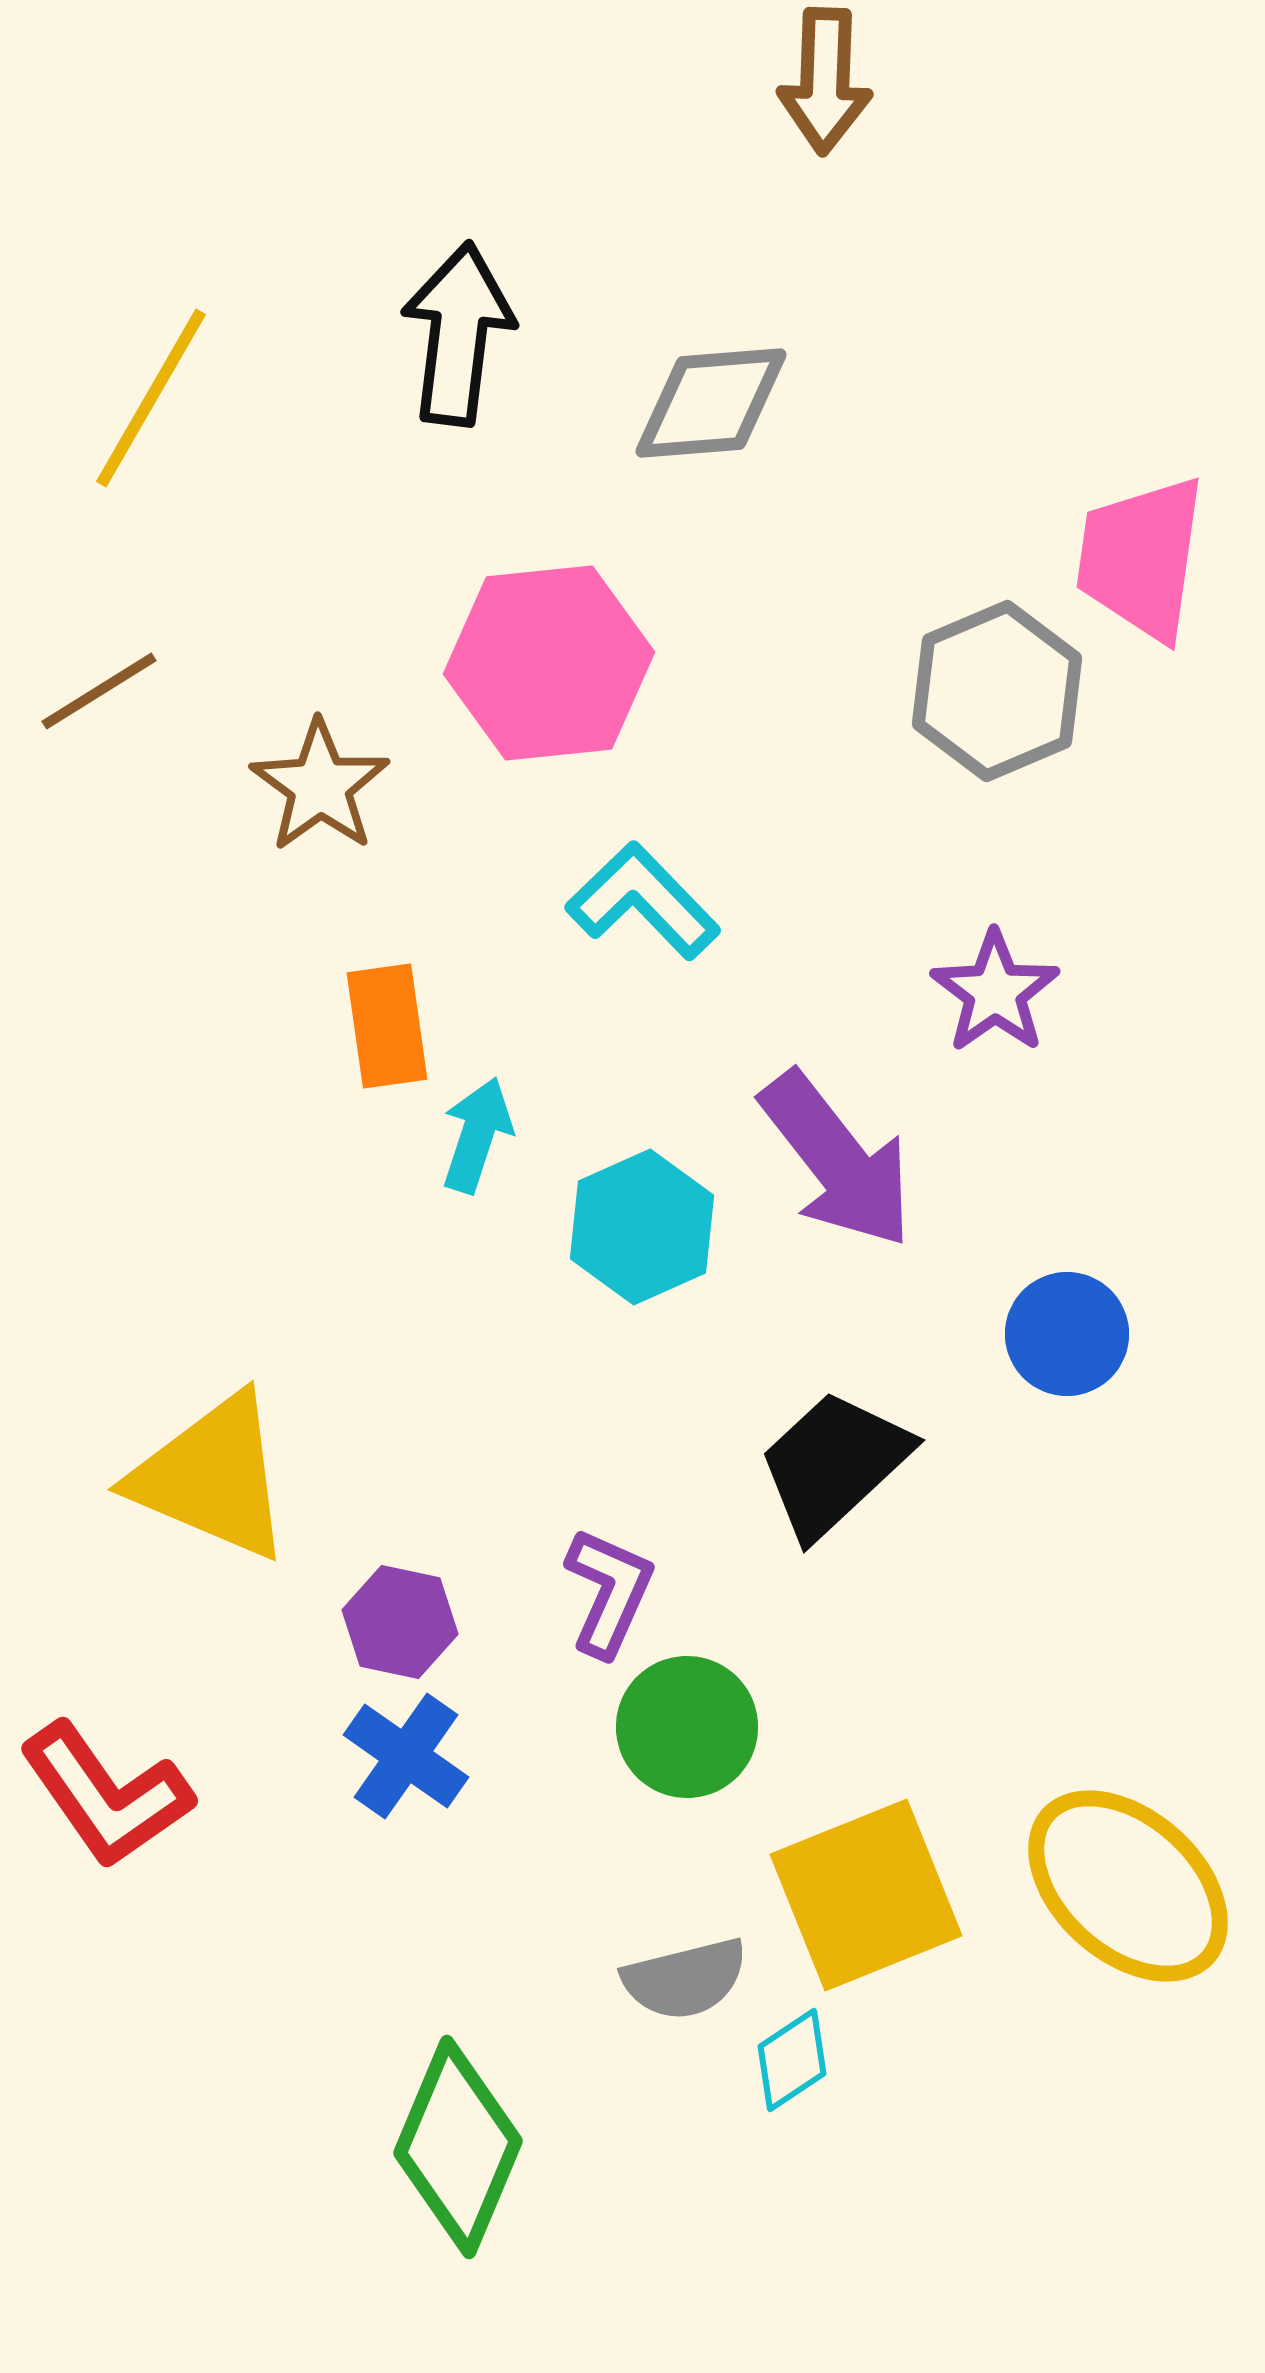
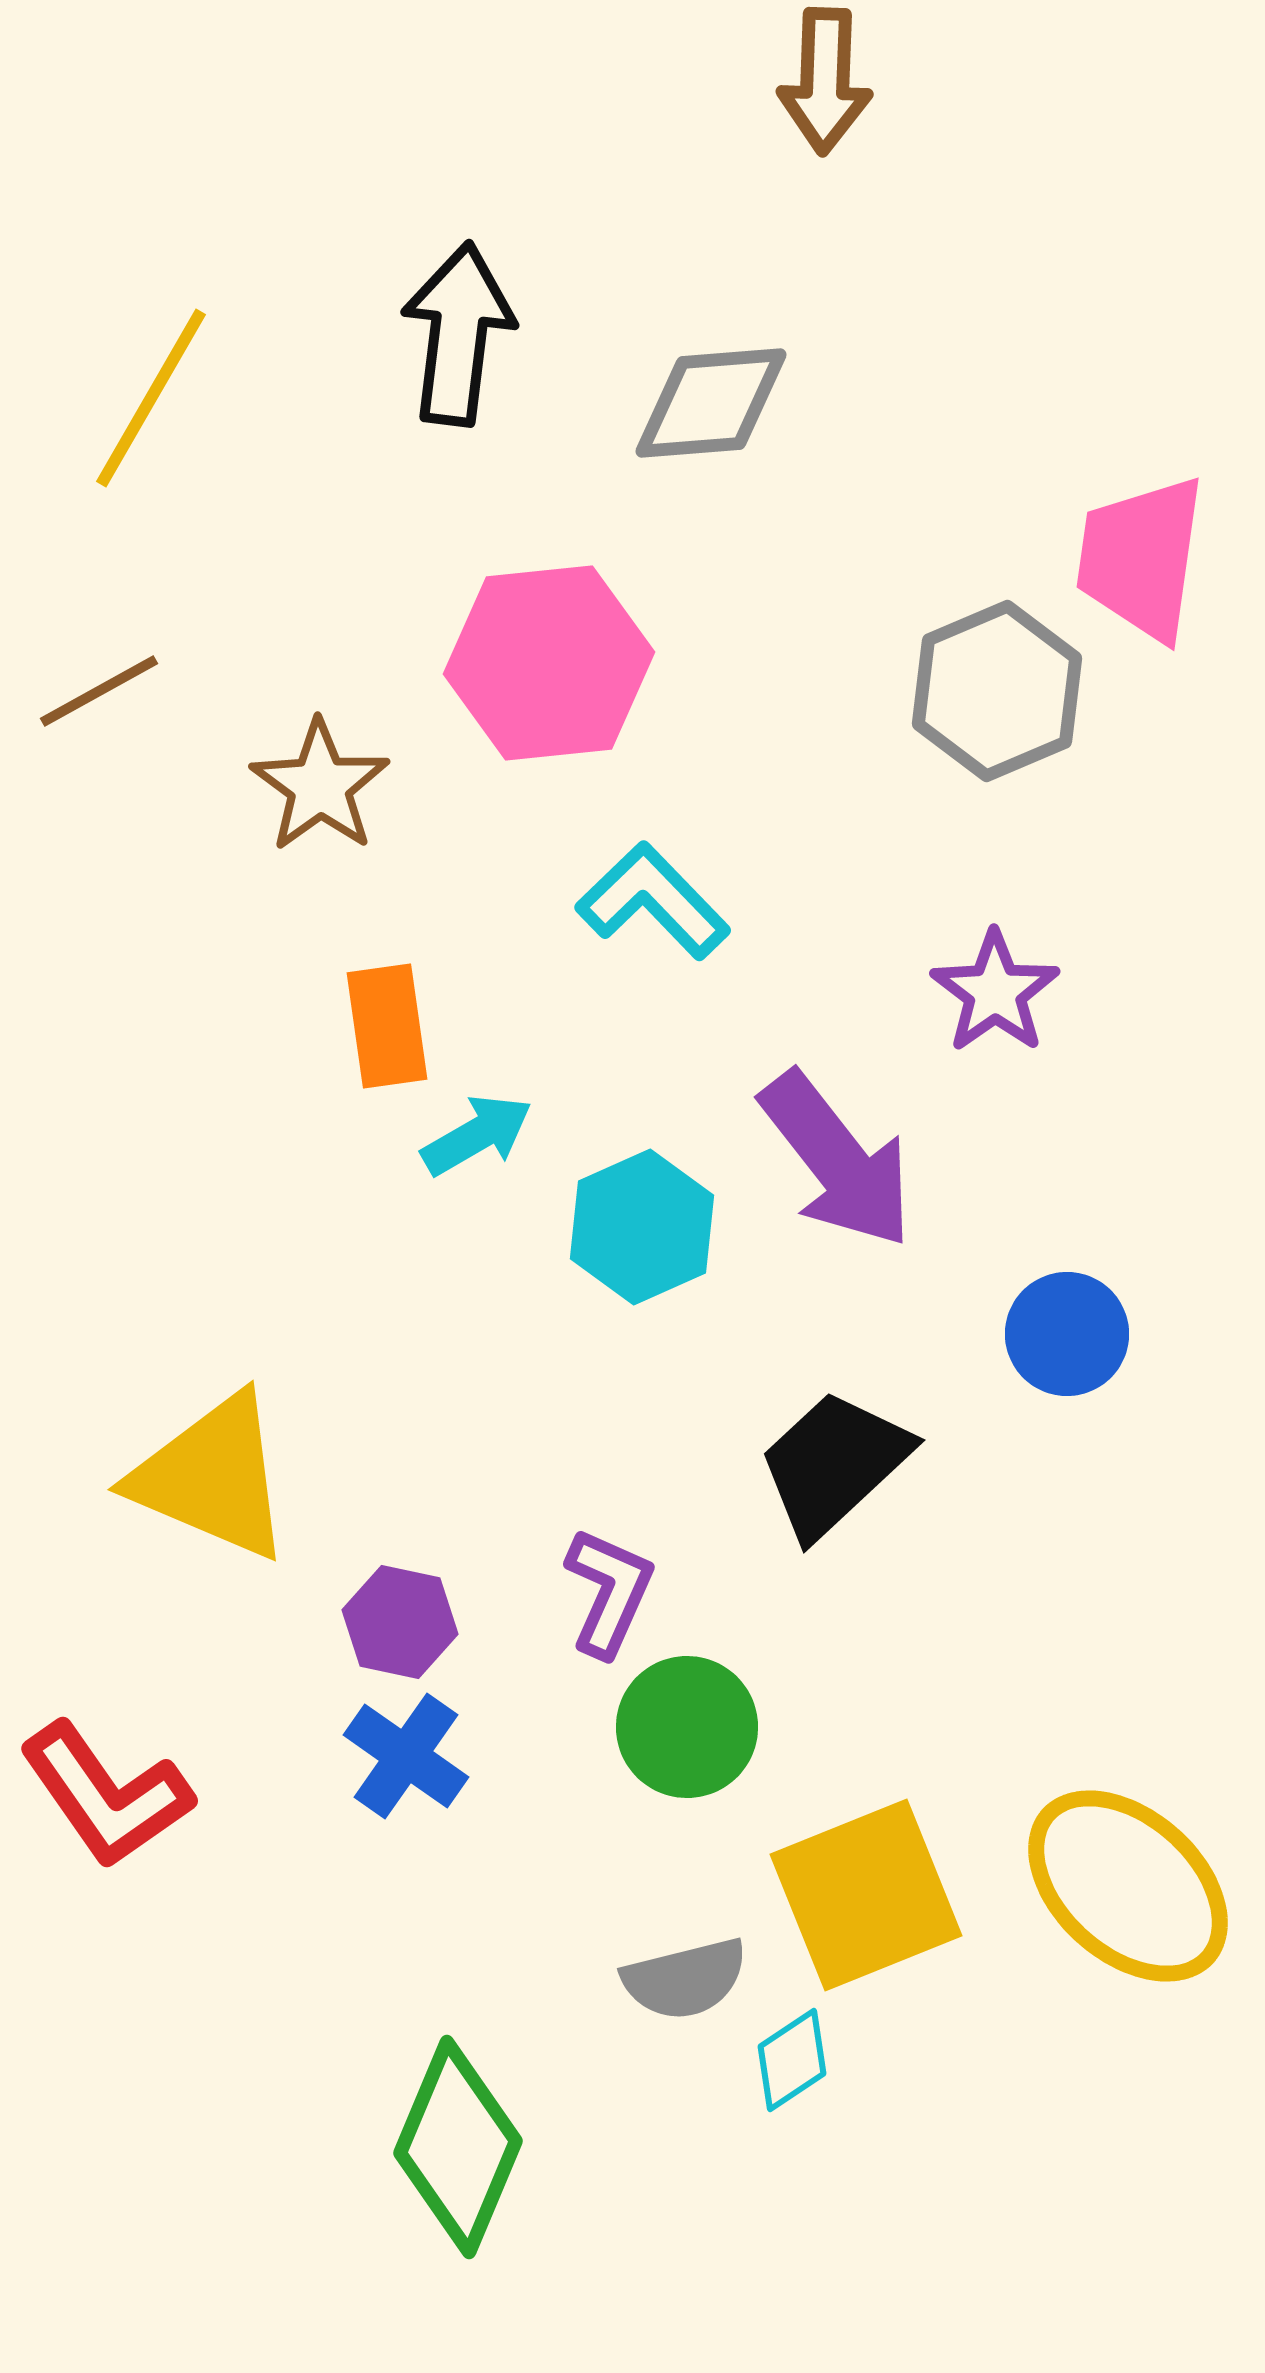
brown line: rotated 3 degrees clockwise
cyan L-shape: moved 10 px right
cyan arrow: rotated 42 degrees clockwise
